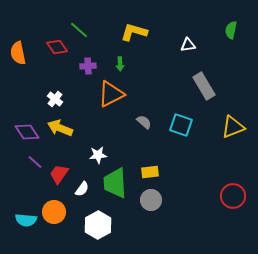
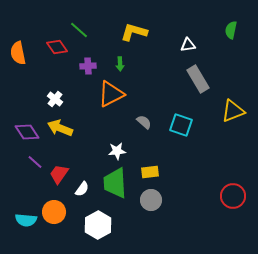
gray rectangle: moved 6 px left, 7 px up
yellow triangle: moved 16 px up
white star: moved 19 px right, 4 px up
